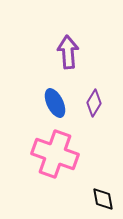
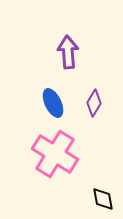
blue ellipse: moved 2 px left
pink cross: rotated 12 degrees clockwise
